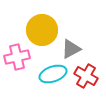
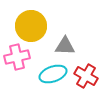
yellow circle: moved 11 px left, 4 px up
gray triangle: moved 6 px left, 3 px up; rotated 30 degrees clockwise
